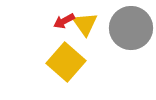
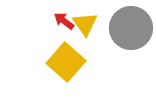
red arrow: rotated 65 degrees clockwise
